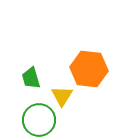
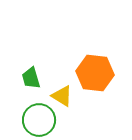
orange hexagon: moved 6 px right, 4 px down
yellow triangle: rotated 30 degrees counterclockwise
